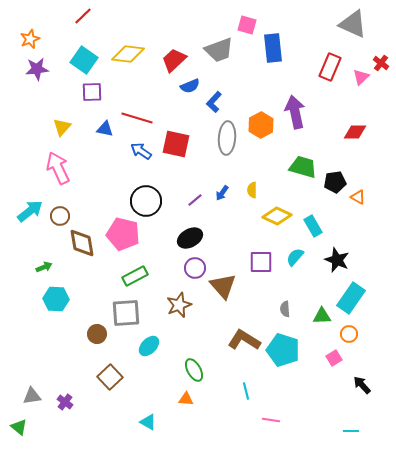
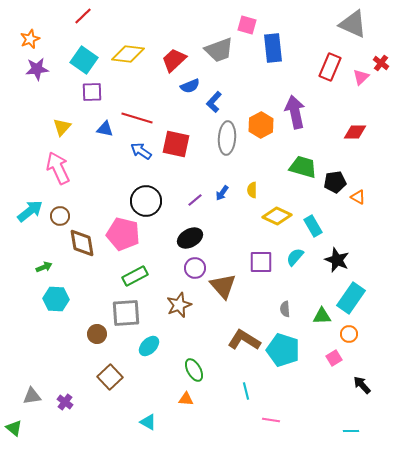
green triangle at (19, 427): moved 5 px left, 1 px down
